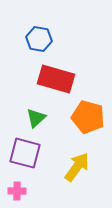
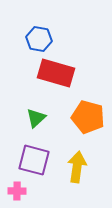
red rectangle: moved 6 px up
purple square: moved 9 px right, 7 px down
yellow arrow: rotated 28 degrees counterclockwise
